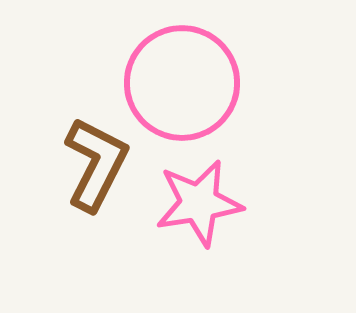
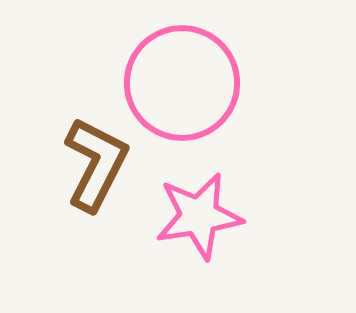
pink star: moved 13 px down
